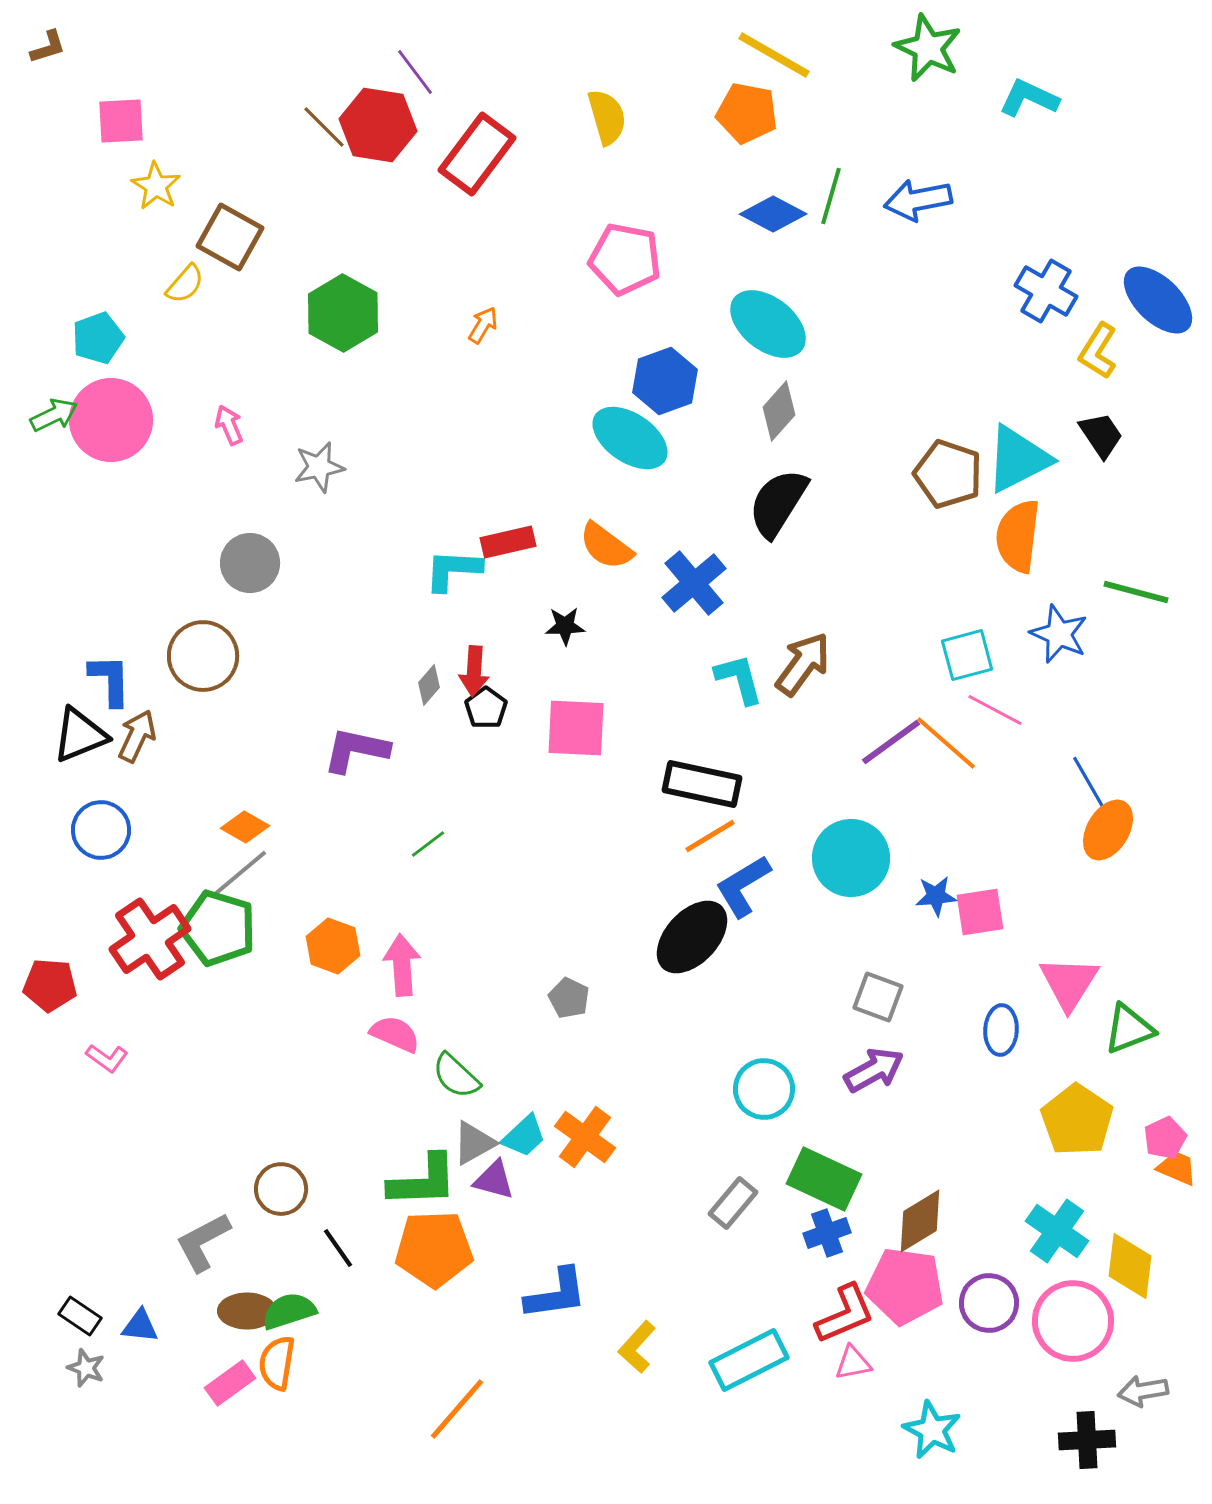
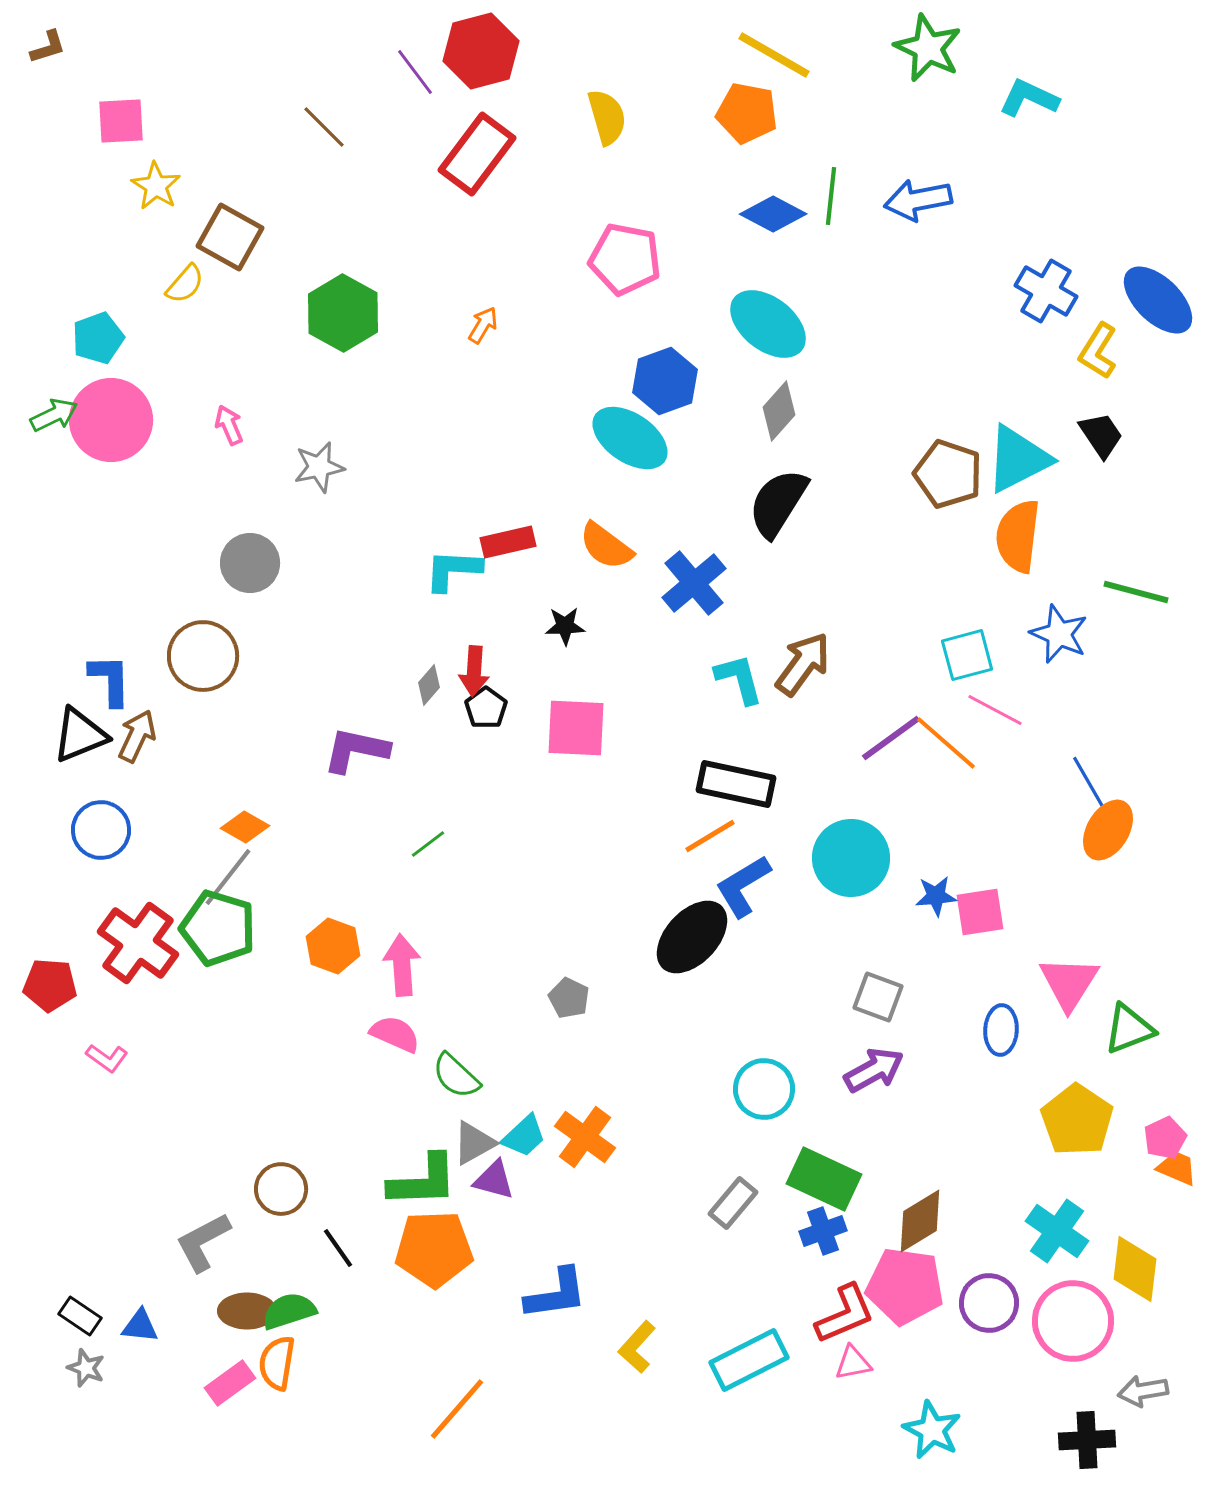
red hexagon at (378, 125): moved 103 px right, 74 px up; rotated 24 degrees counterclockwise
green line at (831, 196): rotated 10 degrees counterclockwise
purple line at (891, 742): moved 4 px up
black rectangle at (702, 784): moved 34 px right
gray line at (239, 874): moved 11 px left, 3 px down; rotated 12 degrees counterclockwise
red cross at (150, 939): moved 12 px left, 4 px down; rotated 20 degrees counterclockwise
blue cross at (827, 1233): moved 4 px left, 2 px up
yellow diamond at (1130, 1266): moved 5 px right, 3 px down
